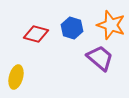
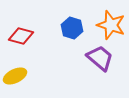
red diamond: moved 15 px left, 2 px down
yellow ellipse: moved 1 px left, 1 px up; rotated 50 degrees clockwise
